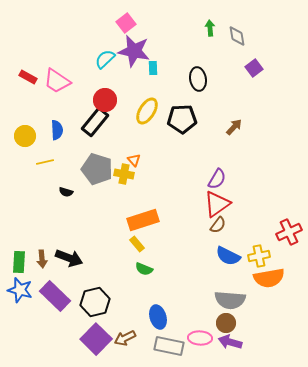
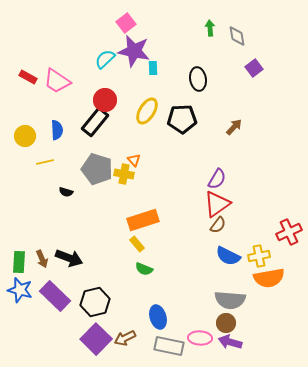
brown arrow at (42, 259): rotated 18 degrees counterclockwise
